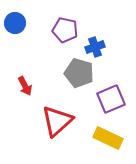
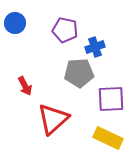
gray pentagon: rotated 20 degrees counterclockwise
purple square: rotated 20 degrees clockwise
red triangle: moved 4 px left, 2 px up
